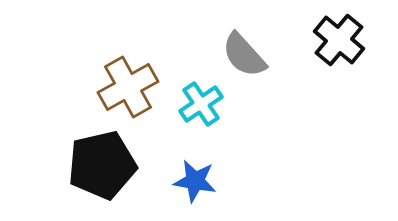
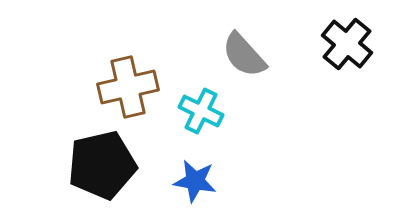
black cross: moved 8 px right, 4 px down
brown cross: rotated 16 degrees clockwise
cyan cross: moved 7 px down; rotated 30 degrees counterclockwise
